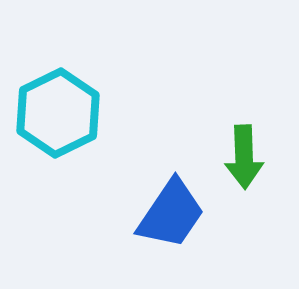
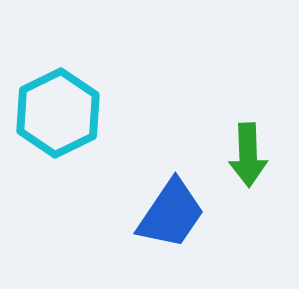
green arrow: moved 4 px right, 2 px up
